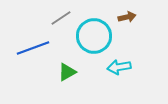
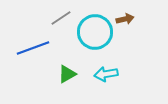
brown arrow: moved 2 px left, 2 px down
cyan circle: moved 1 px right, 4 px up
cyan arrow: moved 13 px left, 7 px down
green triangle: moved 2 px down
